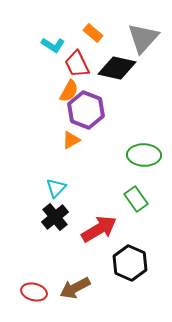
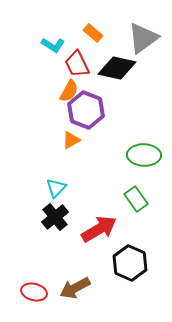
gray triangle: rotated 12 degrees clockwise
